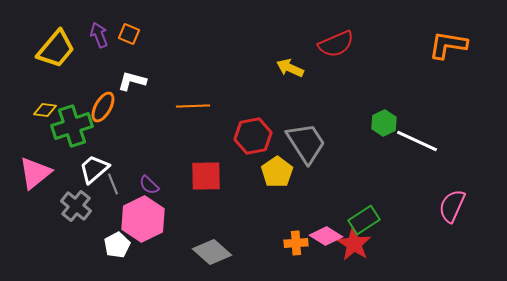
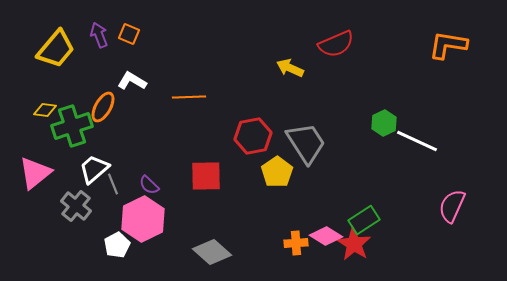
white L-shape: rotated 16 degrees clockwise
orange line: moved 4 px left, 9 px up
